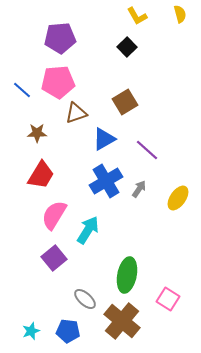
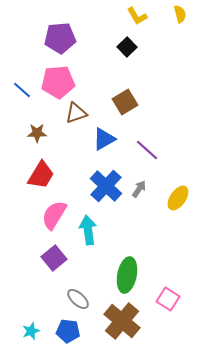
blue cross: moved 5 px down; rotated 16 degrees counterclockwise
cyan arrow: rotated 40 degrees counterclockwise
gray ellipse: moved 7 px left
